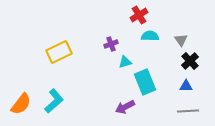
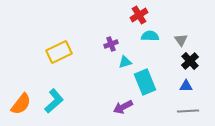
purple arrow: moved 2 px left
